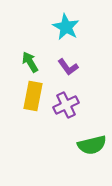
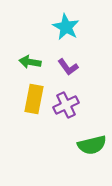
green arrow: rotated 50 degrees counterclockwise
yellow rectangle: moved 1 px right, 3 px down
